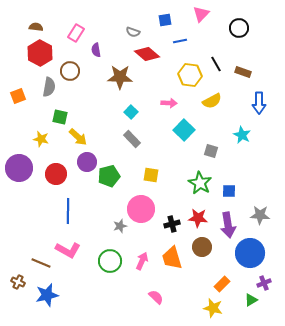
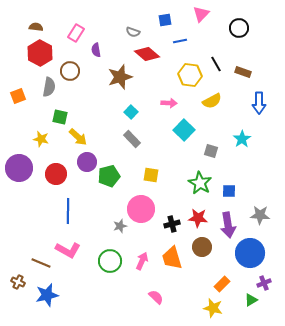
brown star at (120, 77): rotated 20 degrees counterclockwise
cyan star at (242, 135): moved 4 px down; rotated 12 degrees clockwise
